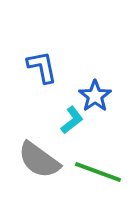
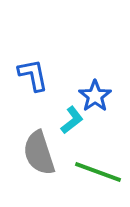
blue L-shape: moved 9 px left, 8 px down
gray semicircle: moved 7 px up; rotated 36 degrees clockwise
